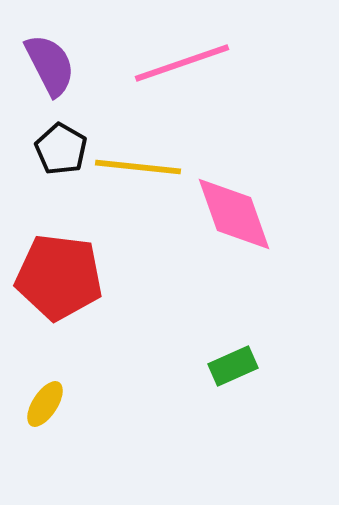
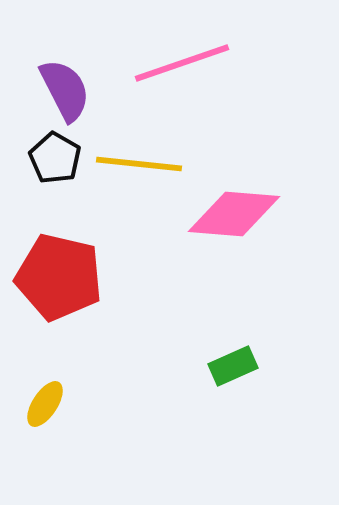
purple semicircle: moved 15 px right, 25 px down
black pentagon: moved 6 px left, 9 px down
yellow line: moved 1 px right, 3 px up
pink diamond: rotated 66 degrees counterclockwise
red pentagon: rotated 6 degrees clockwise
